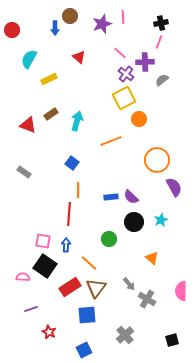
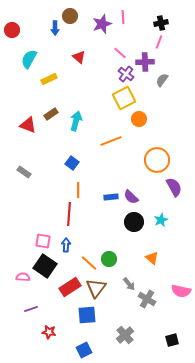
gray semicircle at (162, 80): rotated 16 degrees counterclockwise
cyan arrow at (77, 121): moved 1 px left
green circle at (109, 239): moved 20 px down
pink semicircle at (181, 291): rotated 78 degrees counterclockwise
red star at (49, 332): rotated 16 degrees counterclockwise
